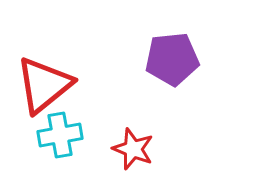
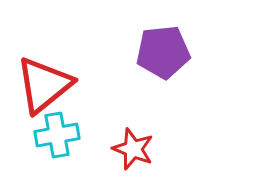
purple pentagon: moved 9 px left, 7 px up
cyan cross: moved 3 px left
